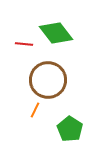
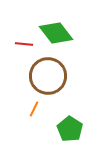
brown circle: moved 4 px up
orange line: moved 1 px left, 1 px up
